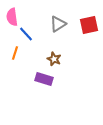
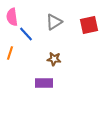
gray triangle: moved 4 px left, 2 px up
orange line: moved 5 px left
brown star: rotated 16 degrees counterclockwise
purple rectangle: moved 4 px down; rotated 18 degrees counterclockwise
